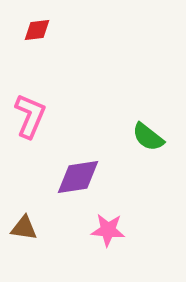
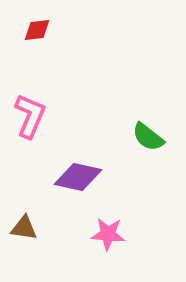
purple diamond: rotated 21 degrees clockwise
pink star: moved 4 px down
